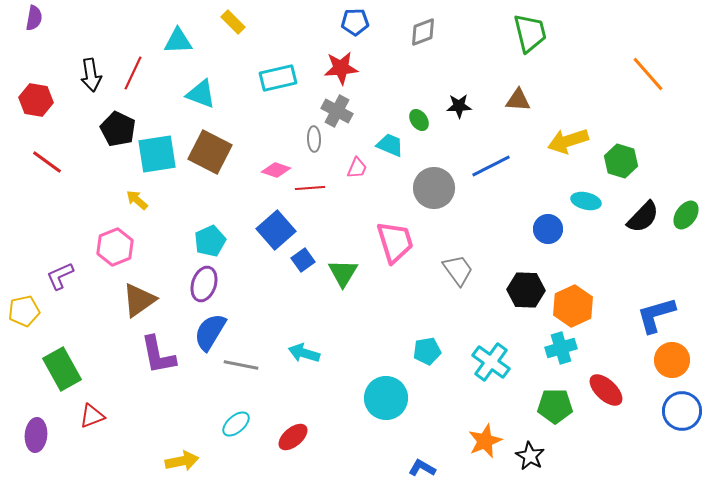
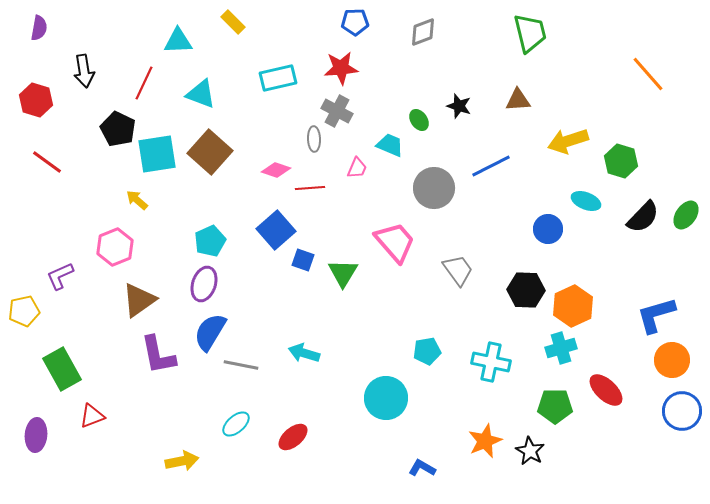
purple semicircle at (34, 18): moved 5 px right, 10 px down
red line at (133, 73): moved 11 px right, 10 px down
black arrow at (91, 75): moved 7 px left, 4 px up
red hexagon at (36, 100): rotated 8 degrees clockwise
brown triangle at (518, 100): rotated 8 degrees counterclockwise
black star at (459, 106): rotated 20 degrees clockwise
brown square at (210, 152): rotated 15 degrees clockwise
cyan ellipse at (586, 201): rotated 8 degrees clockwise
pink trapezoid at (395, 242): rotated 24 degrees counterclockwise
blue square at (303, 260): rotated 35 degrees counterclockwise
cyan cross at (491, 362): rotated 24 degrees counterclockwise
black star at (530, 456): moved 5 px up
